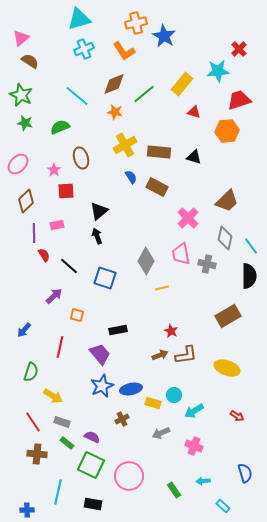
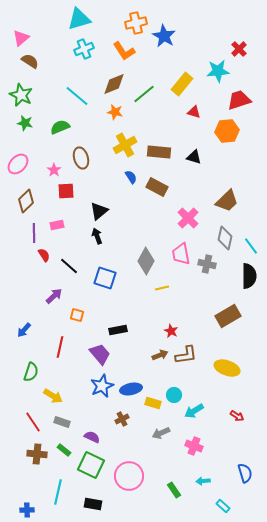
green rectangle at (67, 443): moved 3 px left, 7 px down
